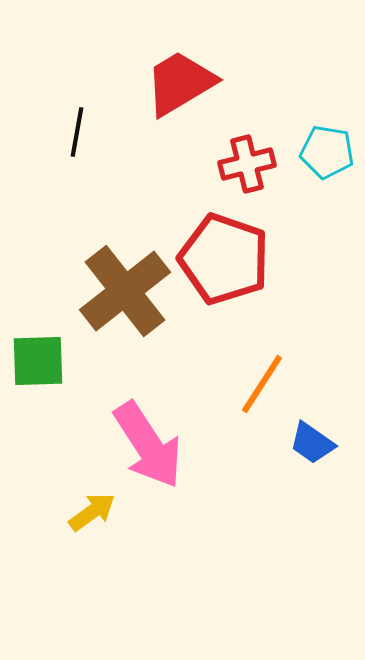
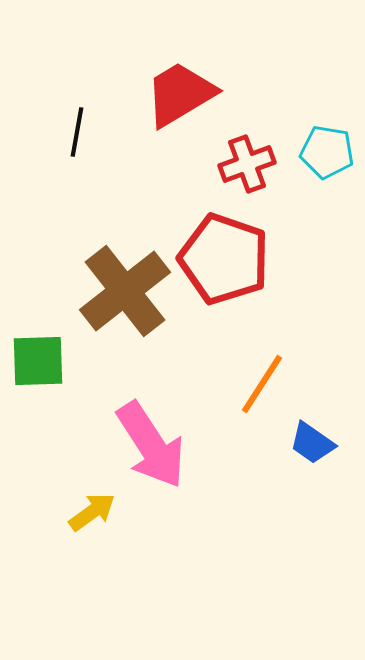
red trapezoid: moved 11 px down
red cross: rotated 6 degrees counterclockwise
pink arrow: moved 3 px right
